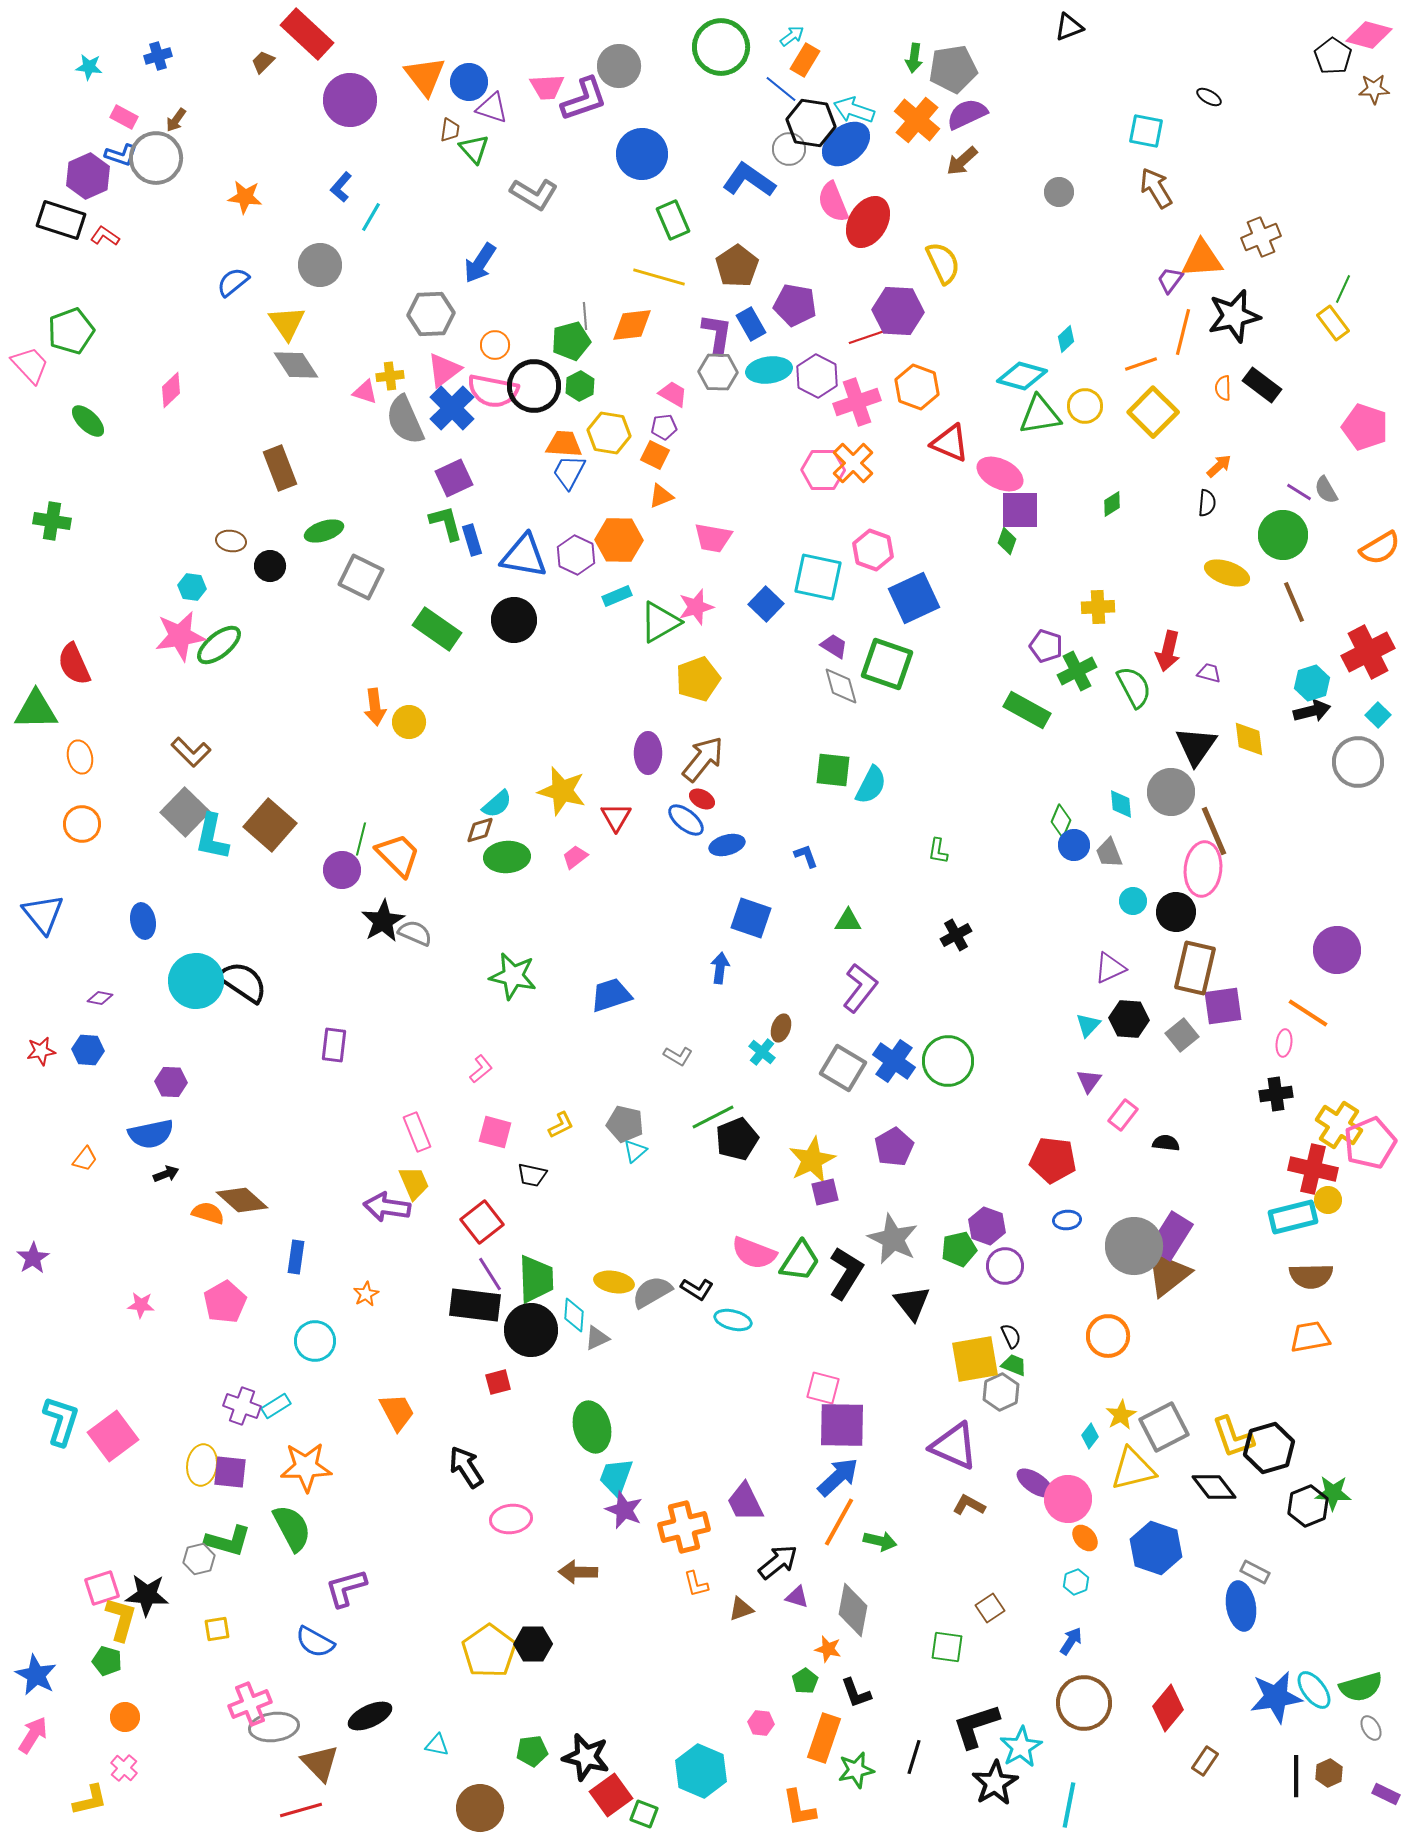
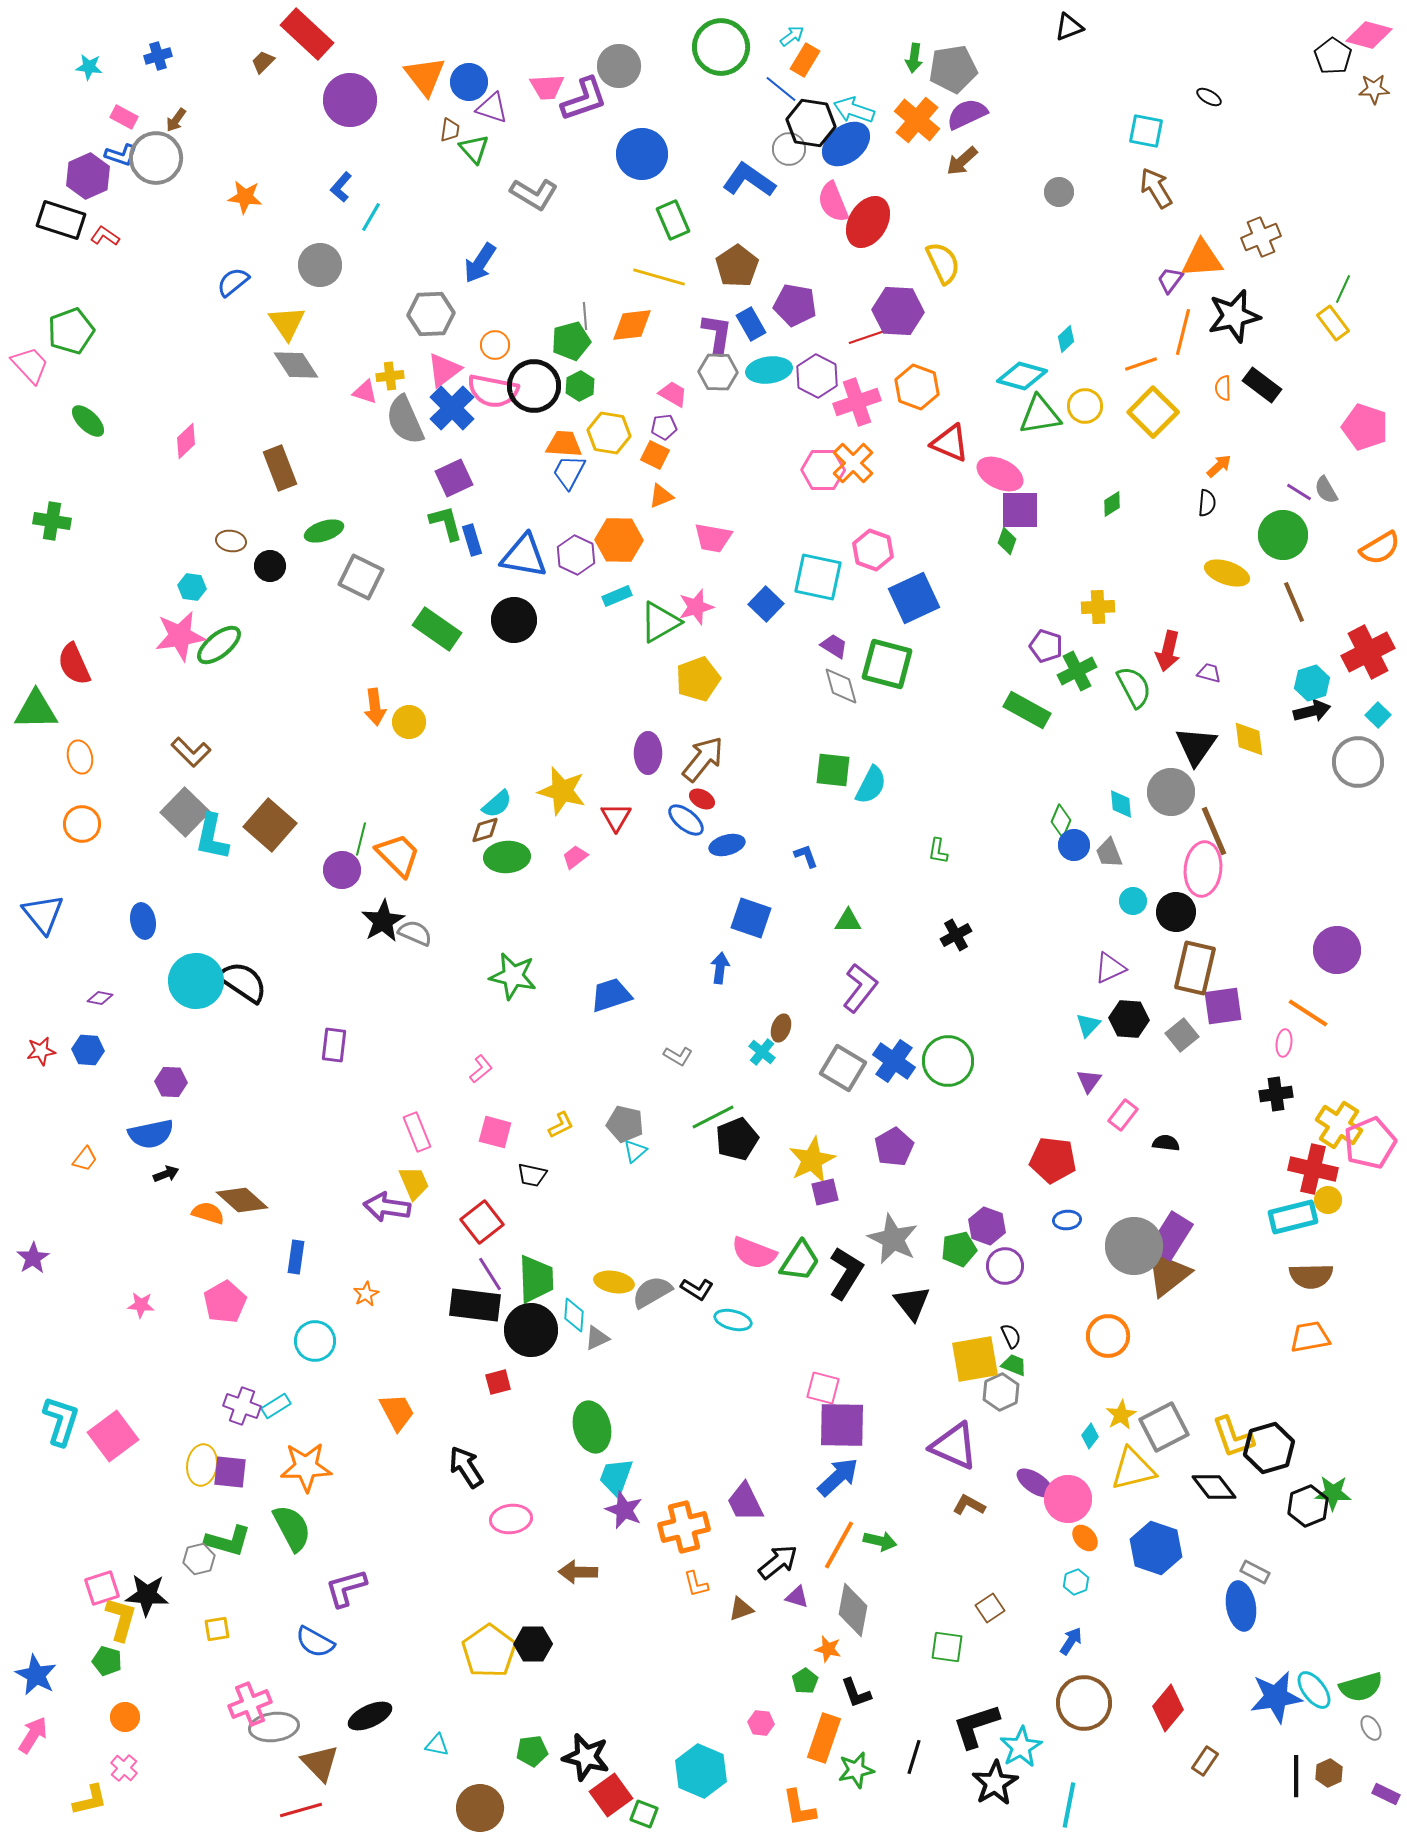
pink diamond at (171, 390): moved 15 px right, 51 px down
green square at (887, 664): rotated 4 degrees counterclockwise
brown diamond at (480, 830): moved 5 px right
orange line at (839, 1522): moved 23 px down
